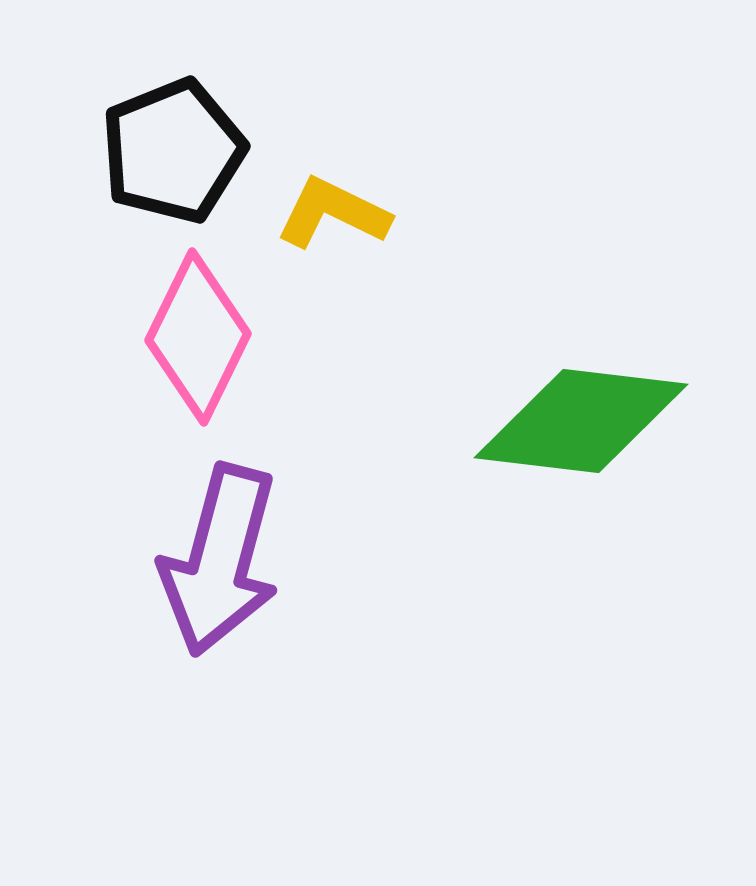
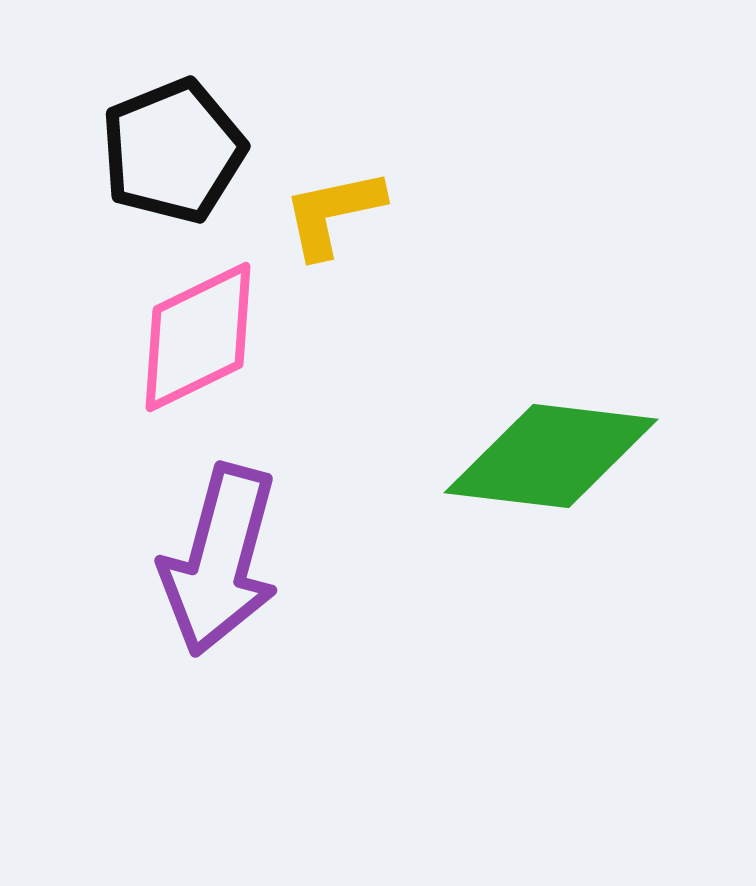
yellow L-shape: rotated 38 degrees counterclockwise
pink diamond: rotated 38 degrees clockwise
green diamond: moved 30 px left, 35 px down
